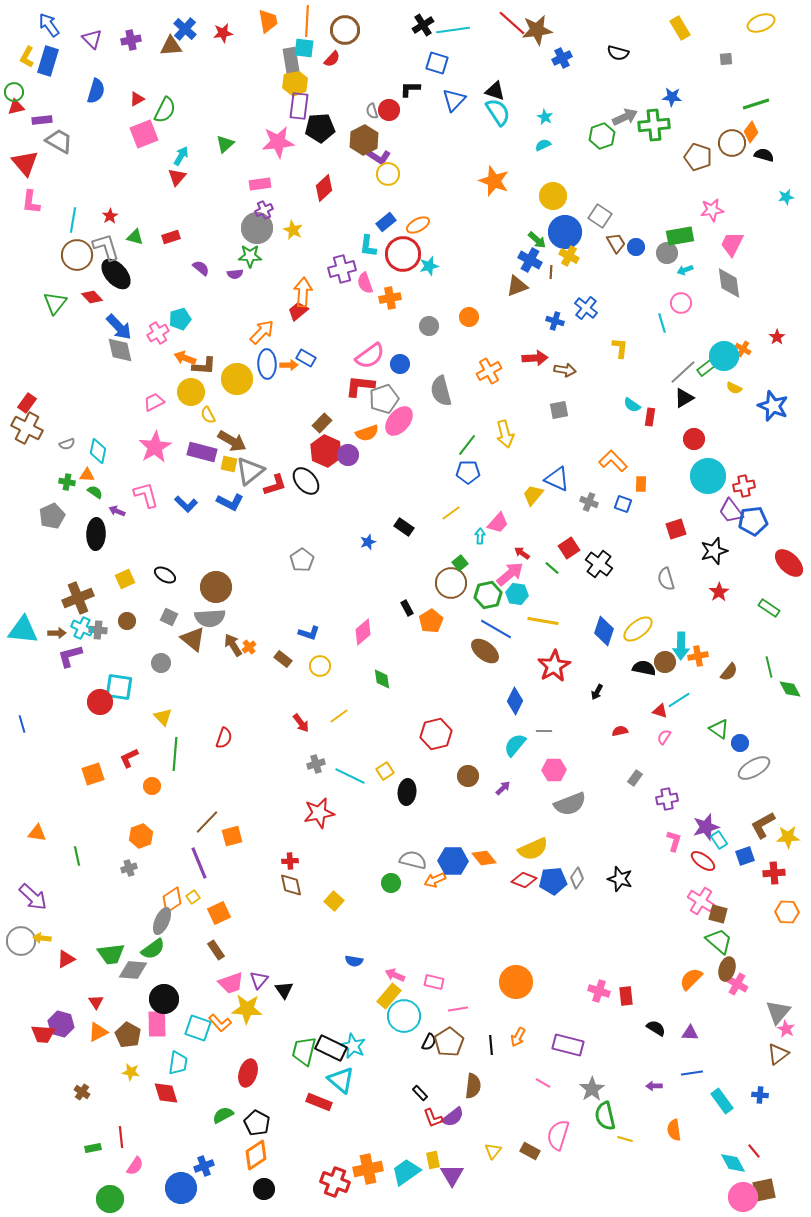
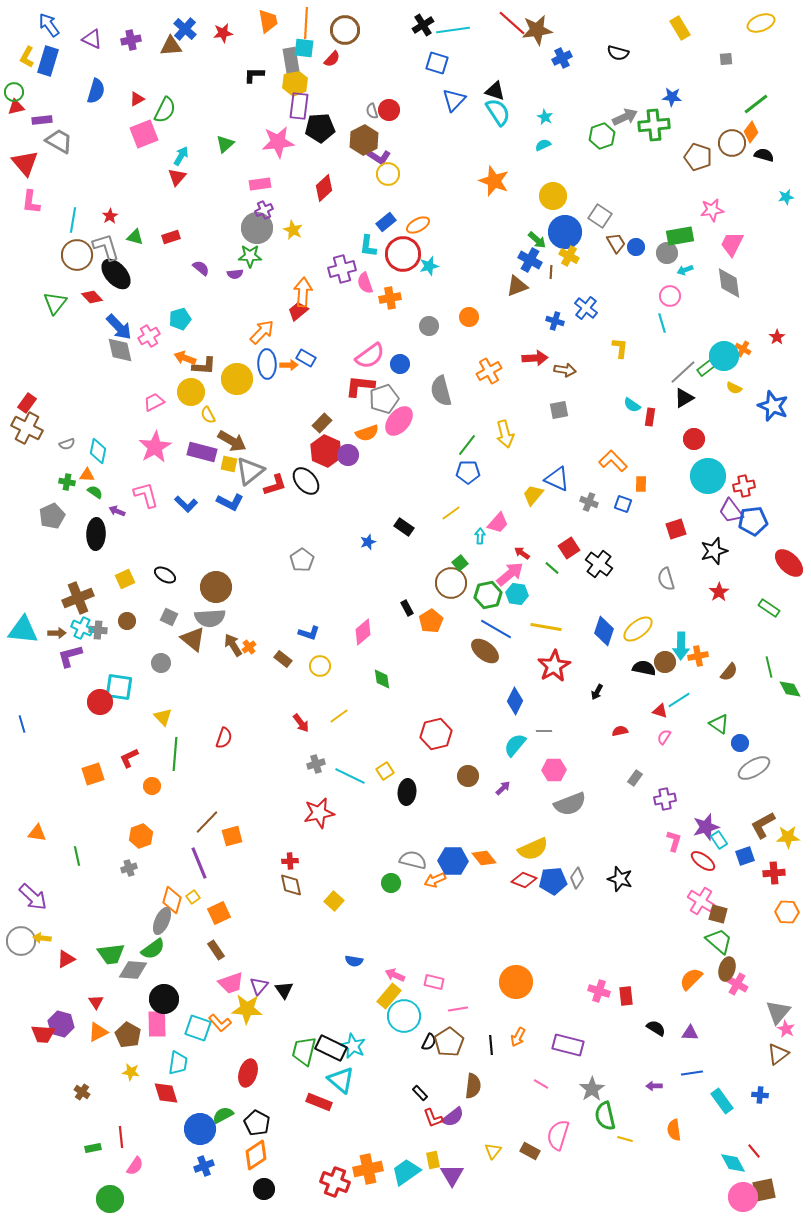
orange line at (307, 21): moved 1 px left, 2 px down
purple triangle at (92, 39): rotated 20 degrees counterclockwise
black L-shape at (410, 89): moved 156 px left, 14 px up
green line at (756, 104): rotated 20 degrees counterclockwise
pink circle at (681, 303): moved 11 px left, 7 px up
pink cross at (158, 333): moved 9 px left, 3 px down
yellow line at (543, 621): moved 3 px right, 6 px down
green triangle at (719, 729): moved 5 px up
purple cross at (667, 799): moved 2 px left
orange diamond at (172, 900): rotated 40 degrees counterclockwise
purple triangle at (259, 980): moved 6 px down
pink line at (543, 1083): moved 2 px left, 1 px down
blue circle at (181, 1188): moved 19 px right, 59 px up
